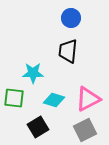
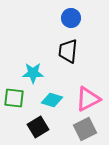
cyan diamond: moved 2 px left
gray square: moved 1 px up
